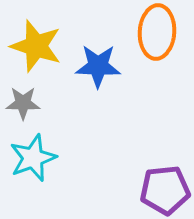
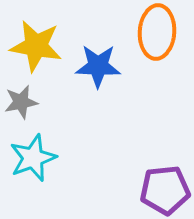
yellow star: rotated 8 degrees counterclockwise
gray star: moved 2 px left, 1 px up; rotated 12 degrees counterclockwise
